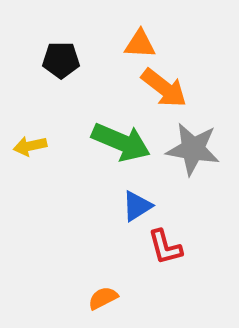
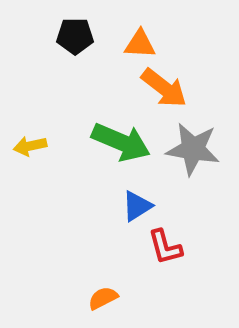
black pentagon: moved 14 px right, 24 px up
